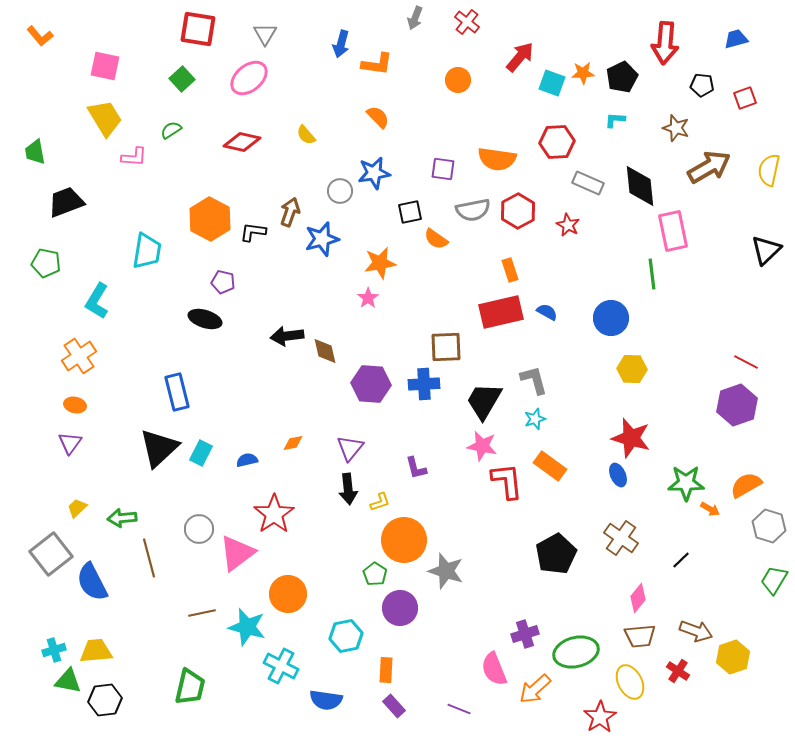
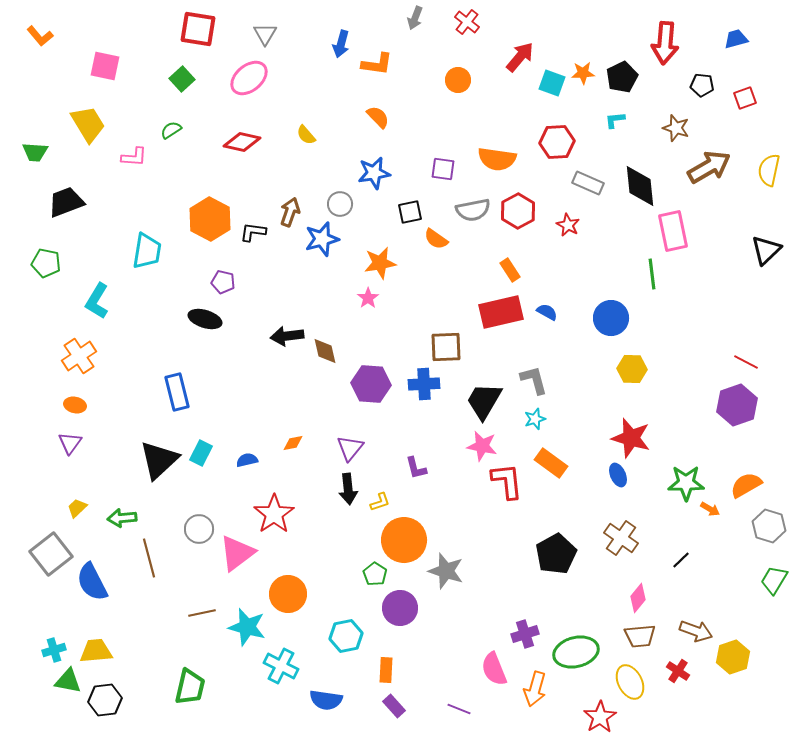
yellow trapezoid at (105, 118): moved 17 px left, 6 px down
cyan L-shape at (615, 120): rotated 10 degrees counterclockwise
green trapezoid at (35, 152): rotated 76 degrees counterclockwise
gray circle at (340, 191): moved 13 px down
orange rectangle at (510, 270): rotated 15 degrees counterclockwise
black triangle at (159, 448): moved 12 px down
orange rectangle at (550, 466): moved 1 px right, 3 px up
orange arrow at (535, 689): rotated 32 degrees counterclockwise
